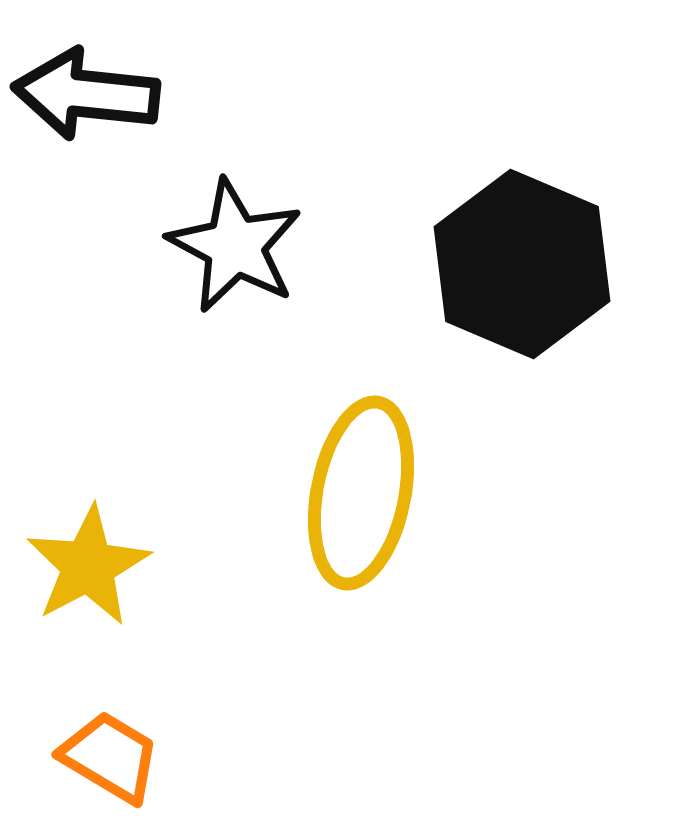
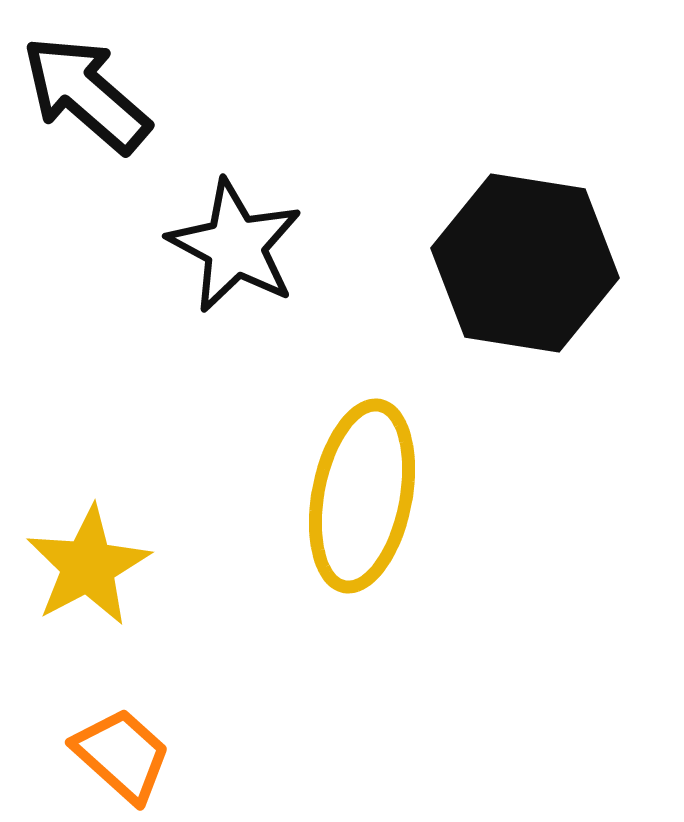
black arrow: rotated 35 degrees clockwise
black hexagon: moved 3 px right, 1 px up; rotated 14 degrees counterclockwise
yellow ellipse: moved 1 px right, 3 px down
orange trapezoid: moved 12 px right, 2 px up; rotated 11 degrees clockwise
